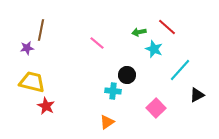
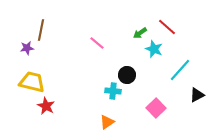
green arrow: moved 1 px right, 1 px down; rotated 24 degrees counterclockwise
